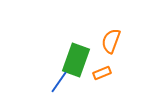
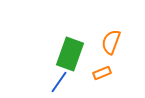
orange semicircle: moved 1 px down
green rectangle: moved 6 px left, 6 px up
